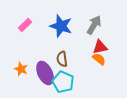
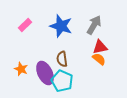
cyan pentagon: moved 1 px left, 1 px up
